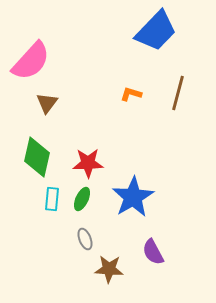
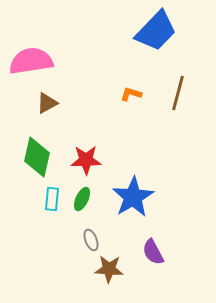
pink semicircle: rotated 141 degrees counterclockwise
brown triangle: rotated 25 degrees clockwise
red star: moved 2 px left, 3 px up
gray ellipse: moved 6 px right, 1 px down
